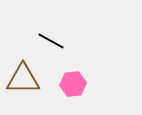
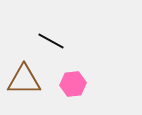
brown triangle: moved 1 px right, 1 px down
